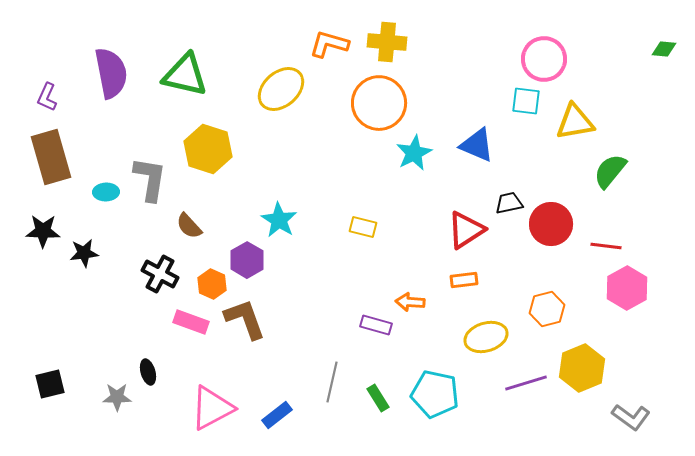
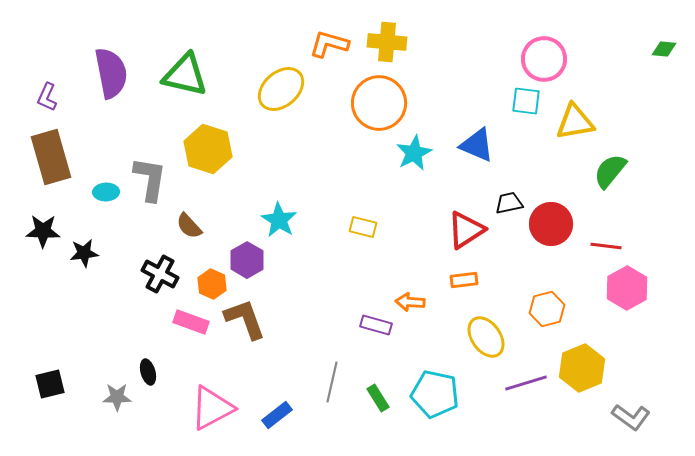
yellow ellipse at (486, 337): rotated 72 degrees clockwise
